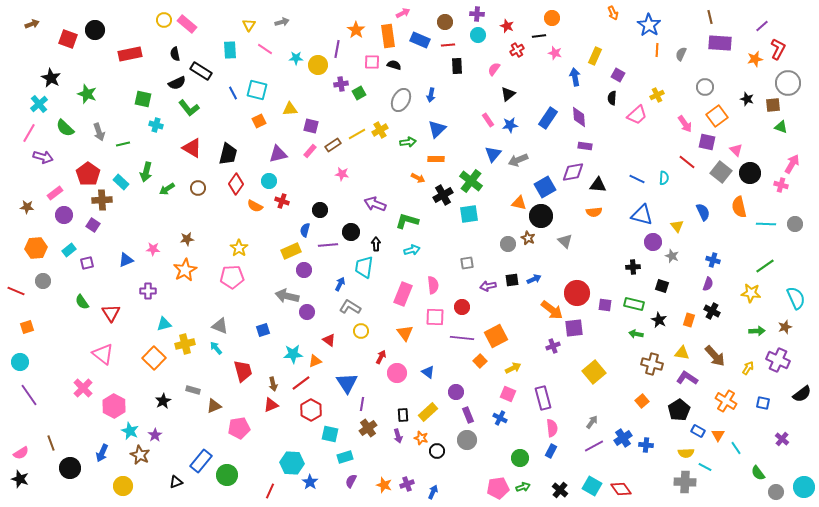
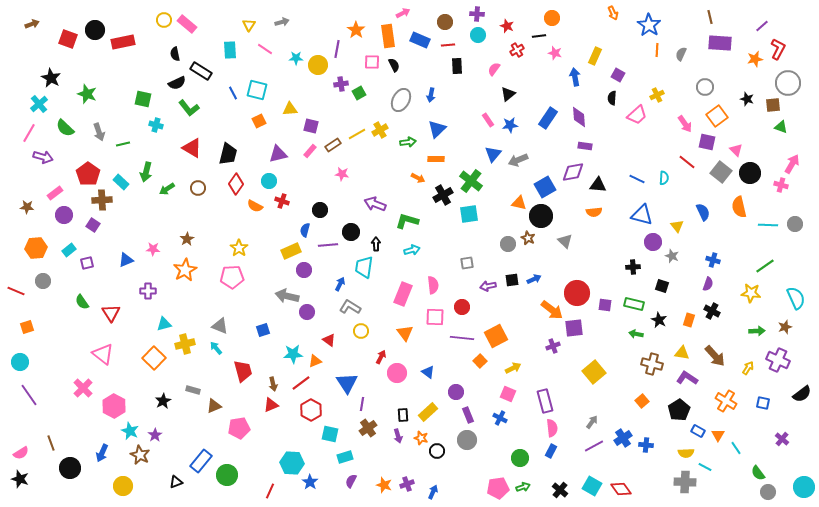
red rectangle at (130, 54): moved 7 px left, 12 px up
black semicircle at (394, 65): rotated 48 degrees clockwise
cyan line at (766, 224): moved 2 px right, 1 px down
brown star at (187, 239): rotated 24 degrees counterclockwise
purple rectangle at (543, 398): moved 2 px right, 3 px down
gray circle at (776, 492): moved 8 px left
